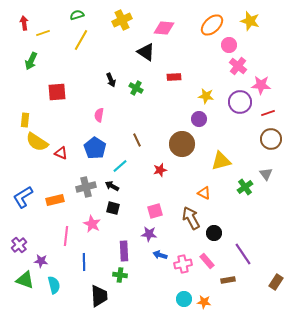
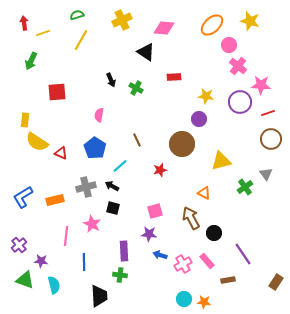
pink cross at (183, 264): rotated 18 degrees counterclockwise
